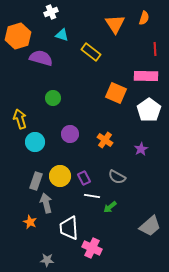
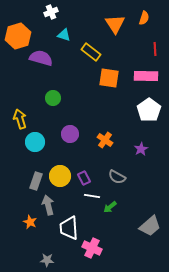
cyan triangle: moved 2 px right
orange square: moved 7 px left, 15 px up; rotated 15 degrees counterclockwise
gray arrow: moved 2 px right, 2 px down
